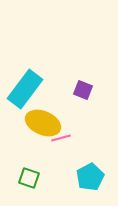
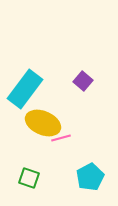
purple square: moved 9 px up; rotated 18 degrees clockwise
